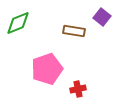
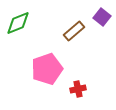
brown rectangle: rotated 50 degrees counterclockwise
